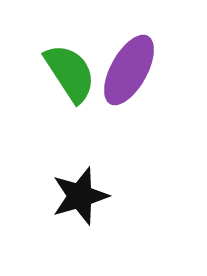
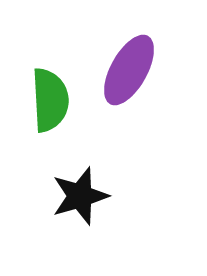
green semicircle: moved 20 px left, 27 px down; rotated 30 degrees clockwise
